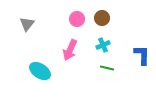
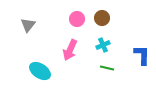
gray triangle: moved 1 px right, 1 px down
